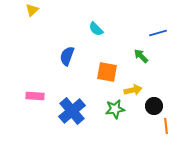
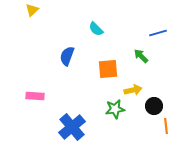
orange square: moved 1 px right, 3 px up; rotated 15 degrees counterclockwise
blue cross: moved 16 px down
